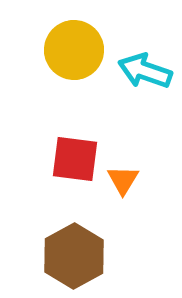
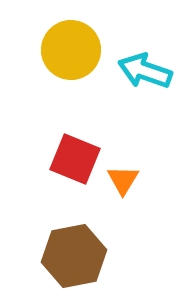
yellow circle: moved 3 px left
red square: rotated 15 degrees clockwise
brown hexagon: rotated 18 degrees clockwise
